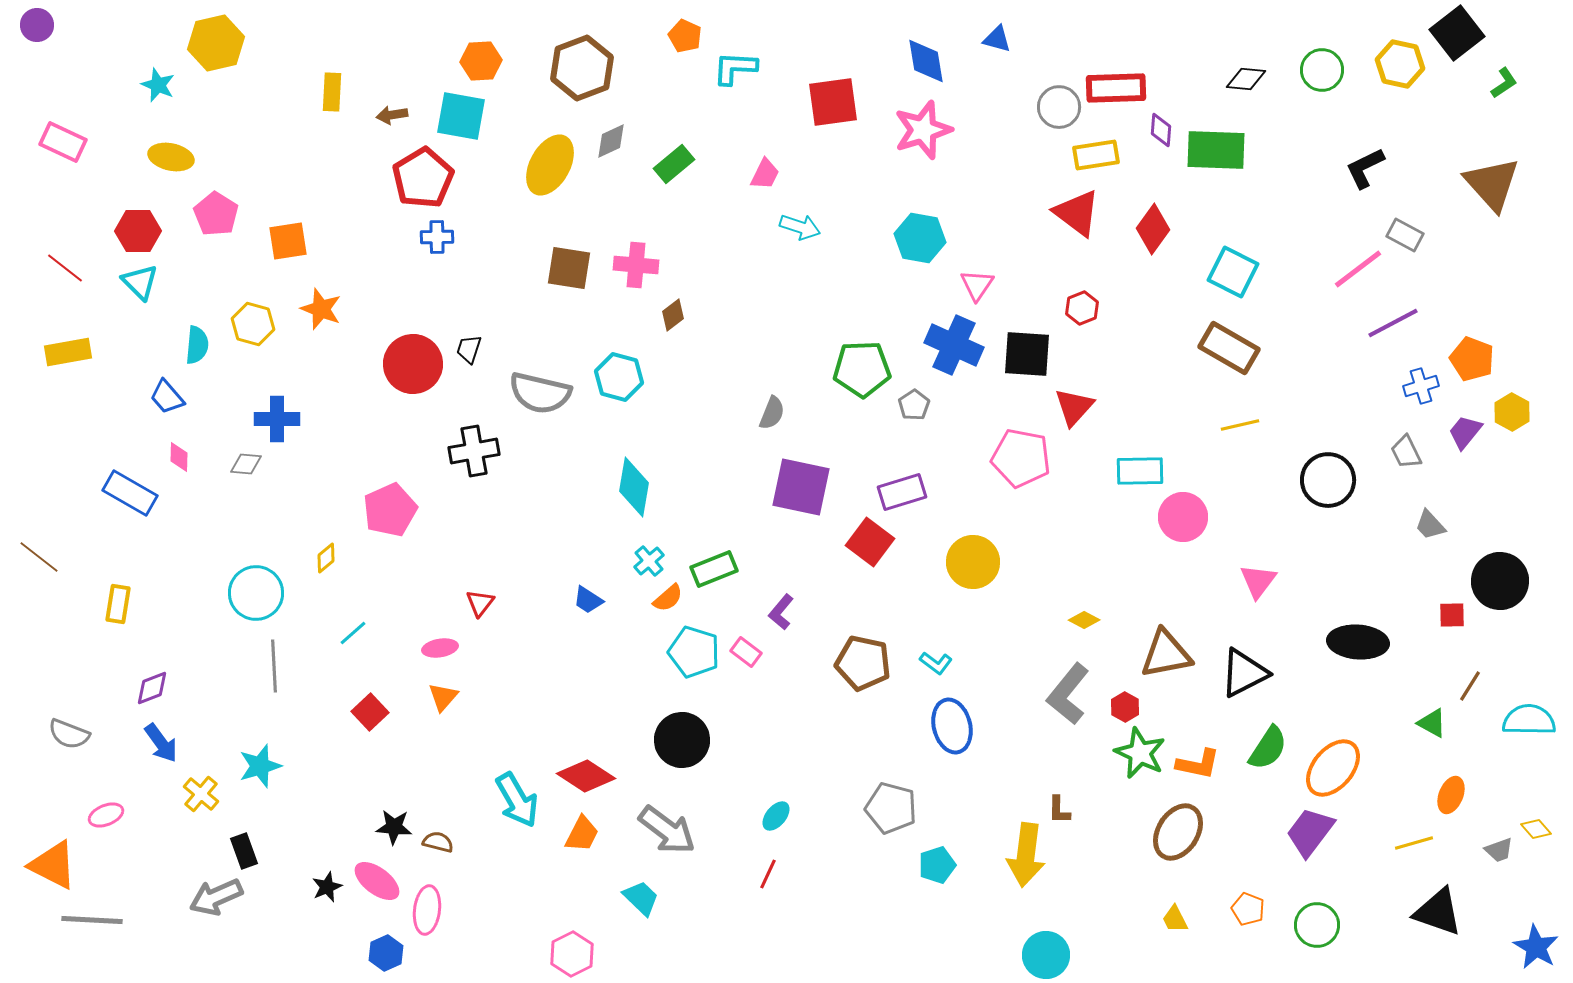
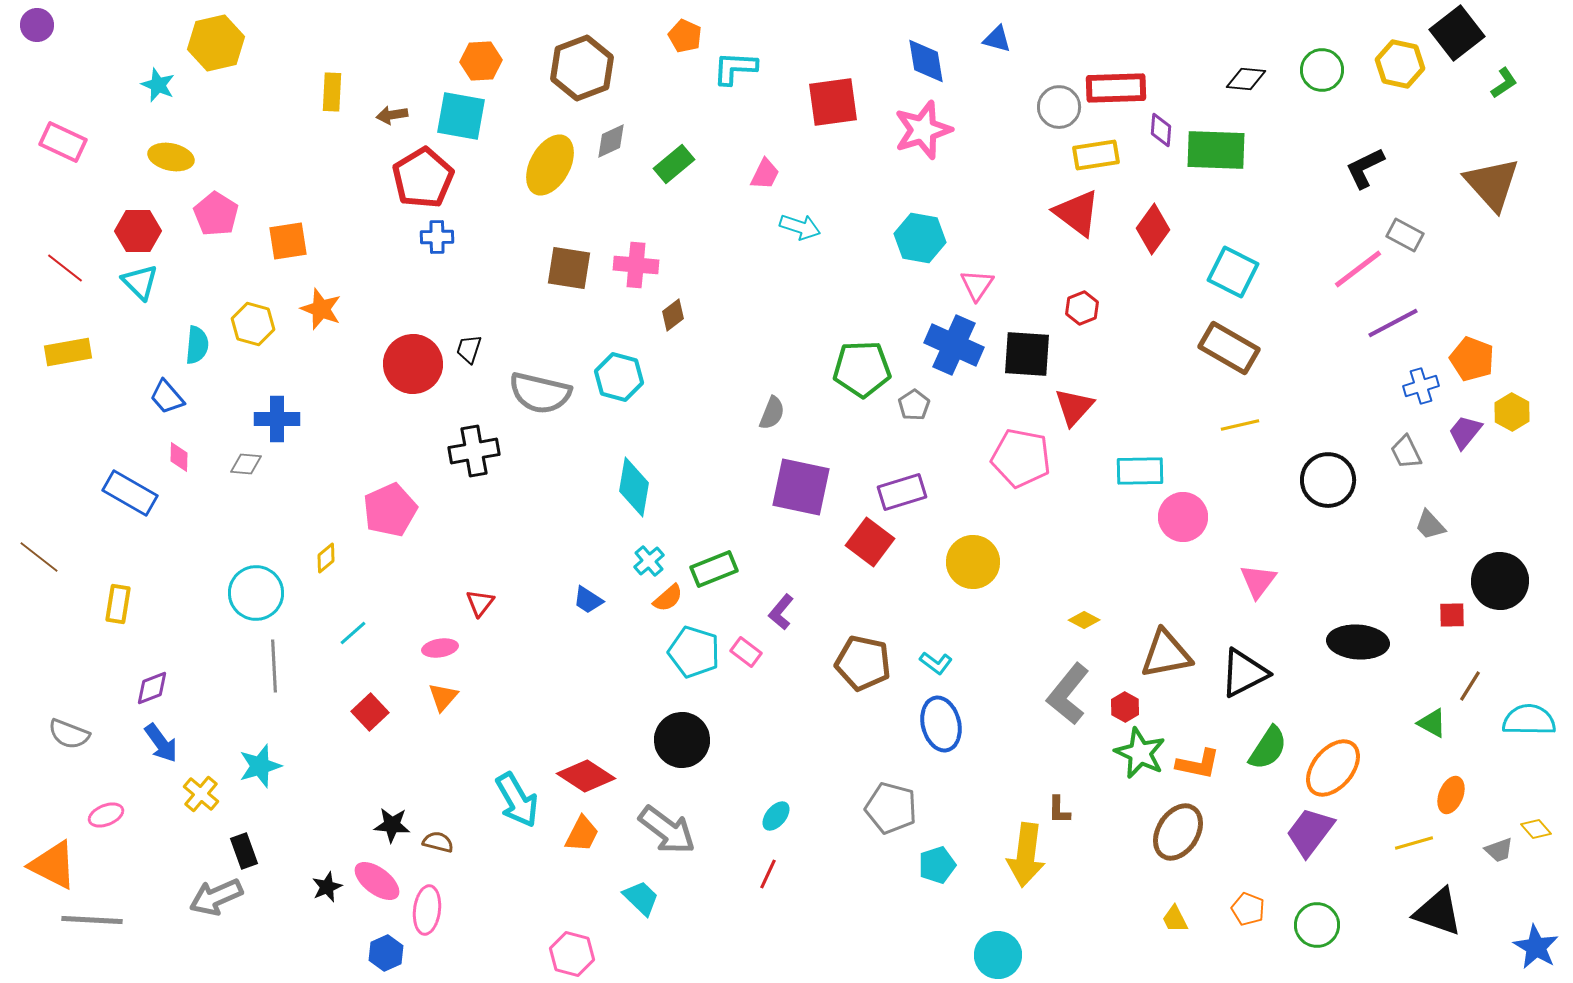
blue ellipse at (952, 726): moved 11 px left, 2 px up
black star at (394, 827): moved 2 px left, 2 px up
pink hexagon at (572, 954): rotated 18 degrees counterclockwise
cyan circle at (1046, 955): moved 48 px left
